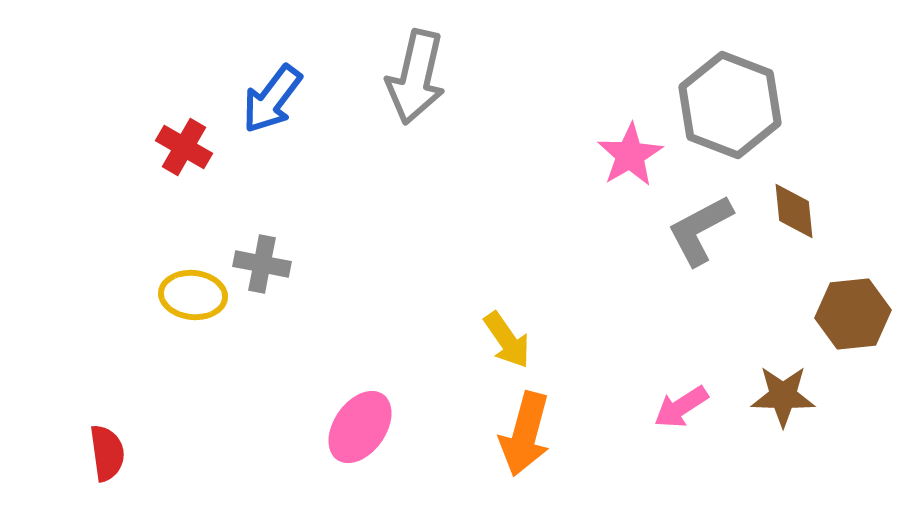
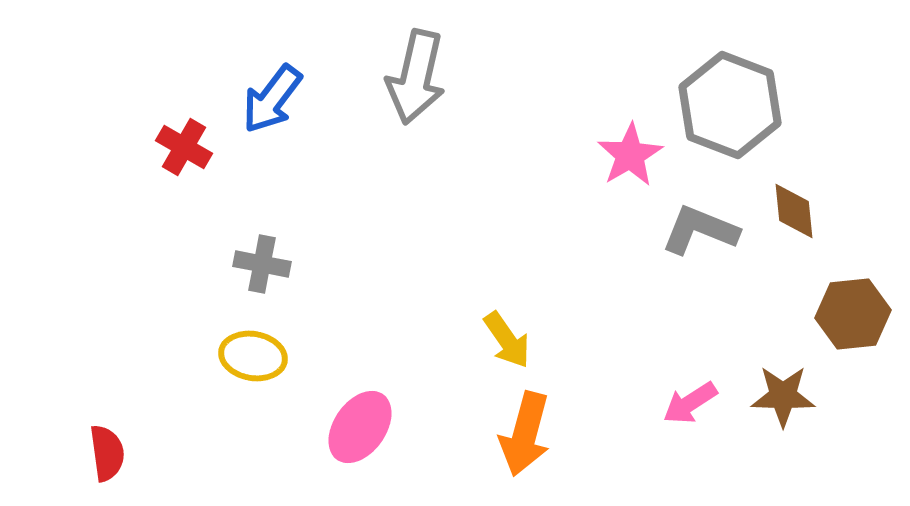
gray L-shape: rotated 50 degrees clockwise
yellow ellipse: moved 60 px right, 61 px down; rotated 4 degrees clockwise
pink arrow: moved 9 px right, 4 px up
